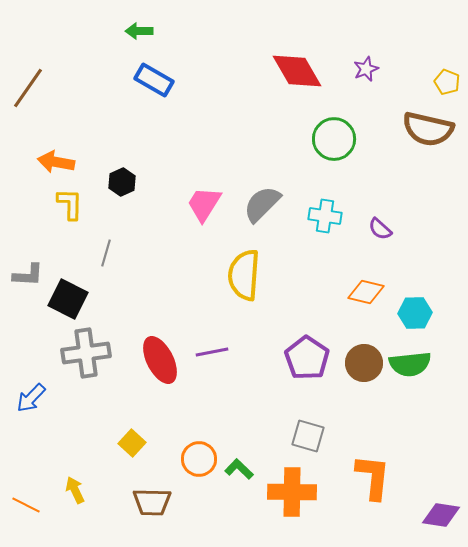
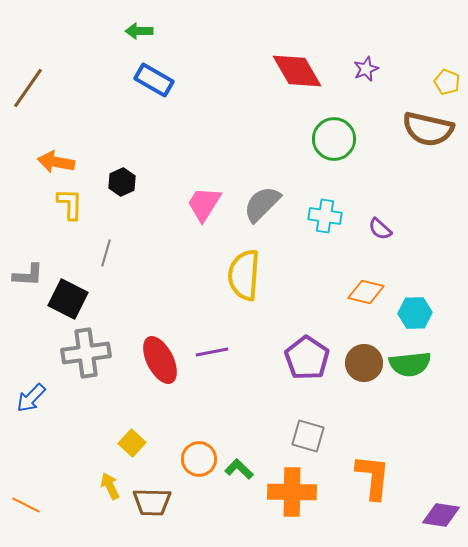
yellow arrow: moved 35 px right, 4 px up
